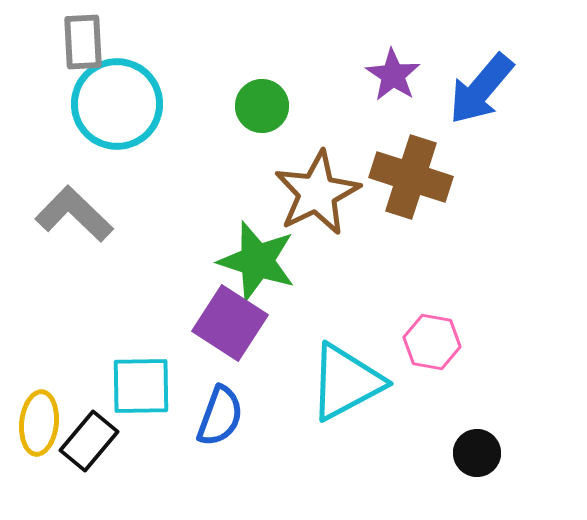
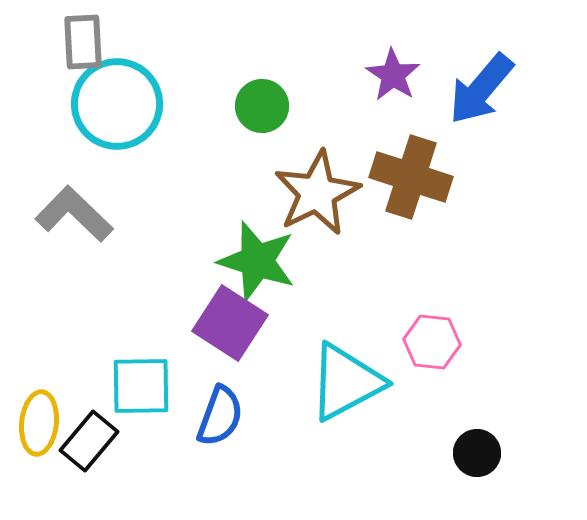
pink hexagon: rotated 4 degrees counterclockwise
